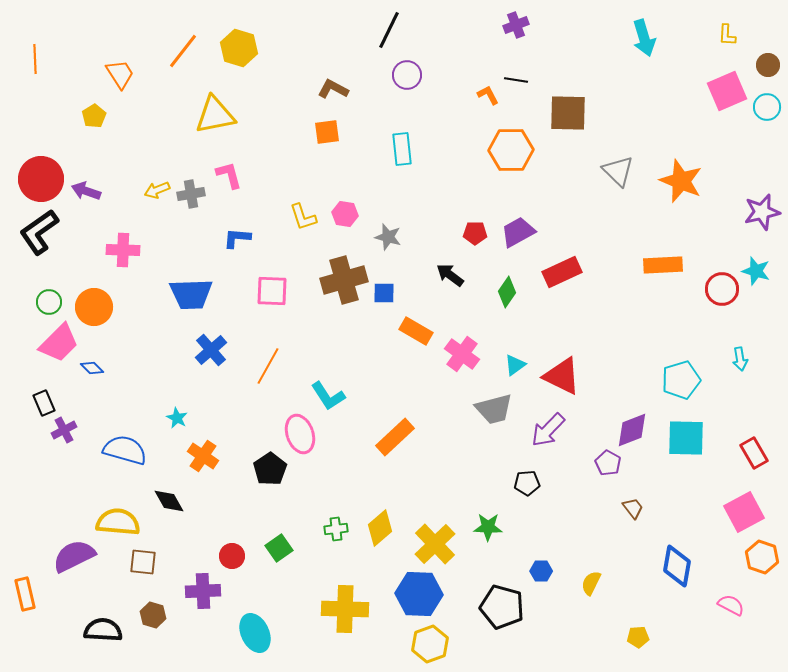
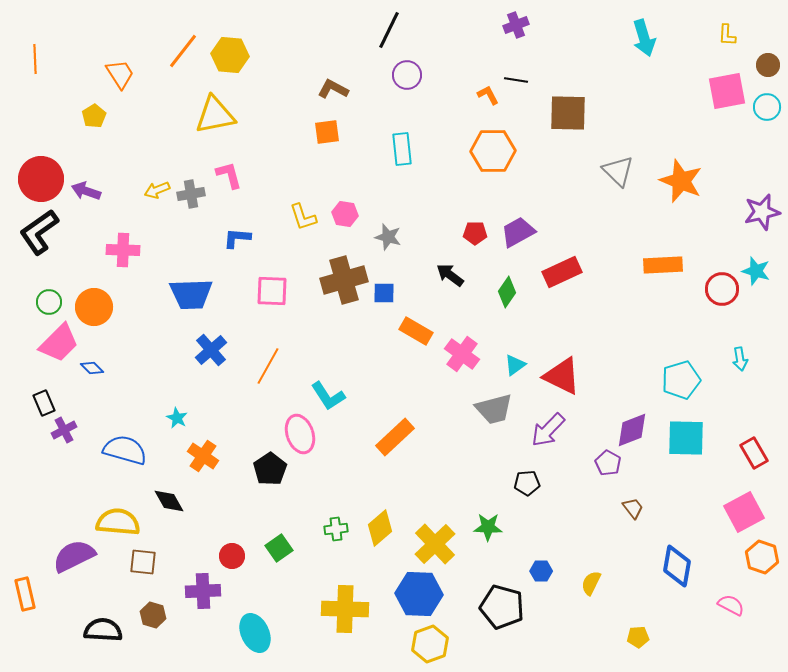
yellow hexagon at (239, 48): moved 9 px left, 7 px down; rotated 12 degrees counterclockwise
pink square at (727, 91): rotated 12 degrees clockwise
orange hexagon at (511, 150): moved 18 px left, 1 px down
